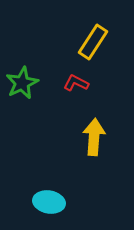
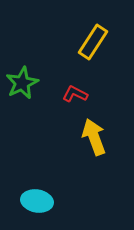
red L-shape: moved 1 px left, 11 px down
yellow arrow: rotated 24 degrees counterclockwise
cyan ellipse: moved 12 px left, 1 px up
